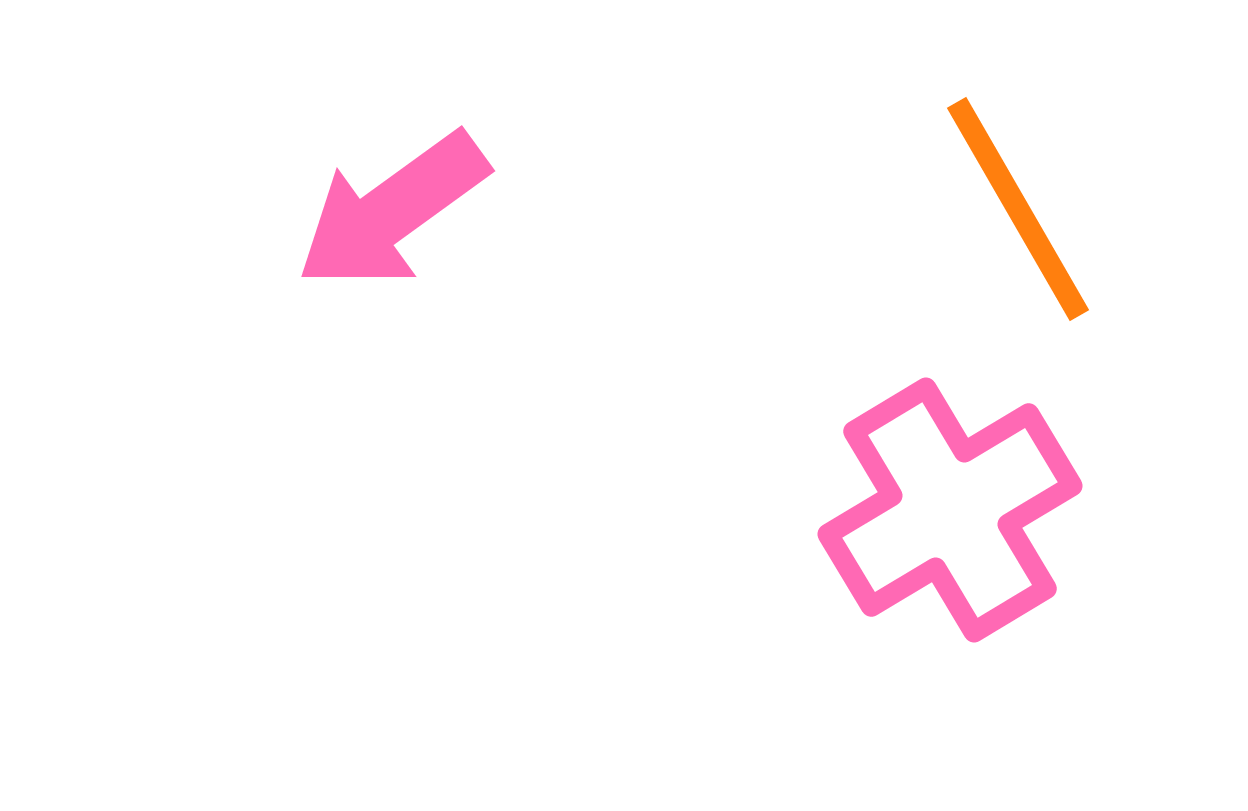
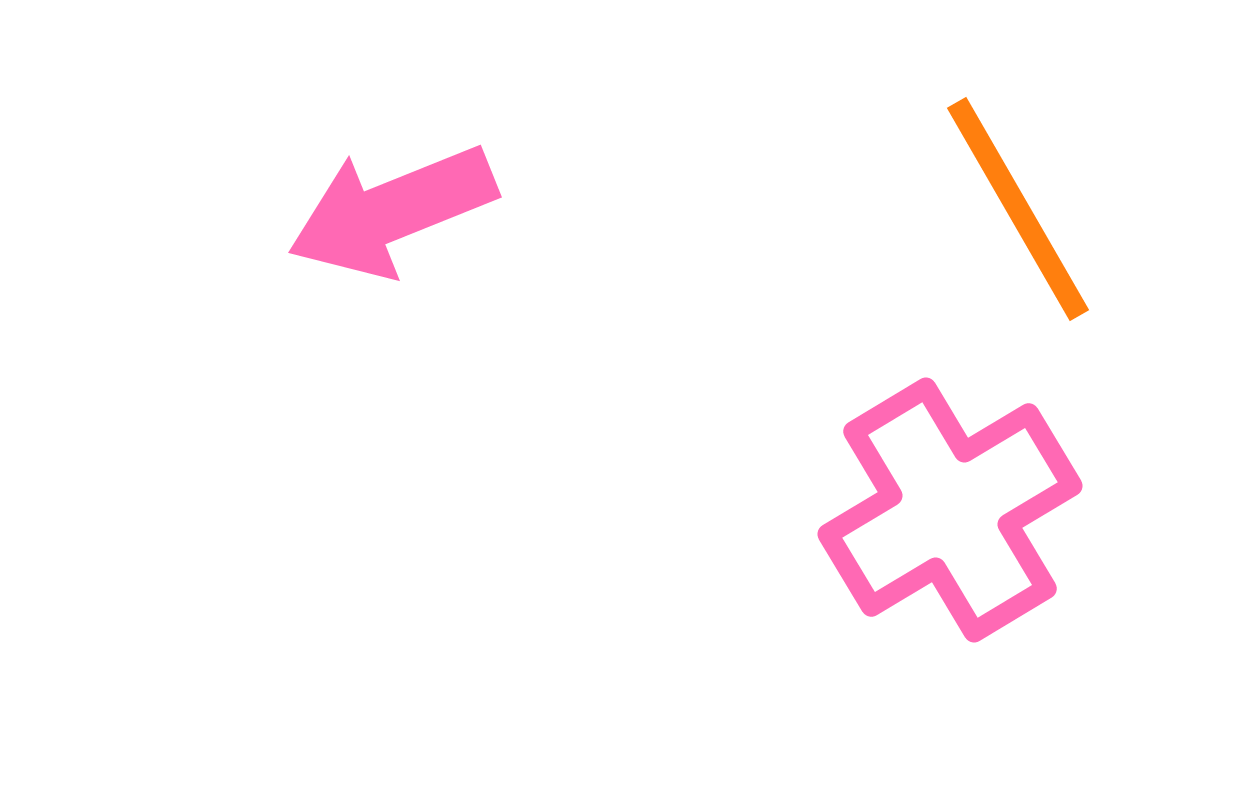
pink arrow: rotated 14 degrees clockwise
